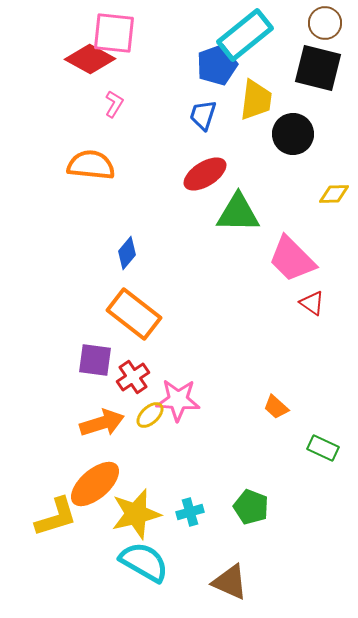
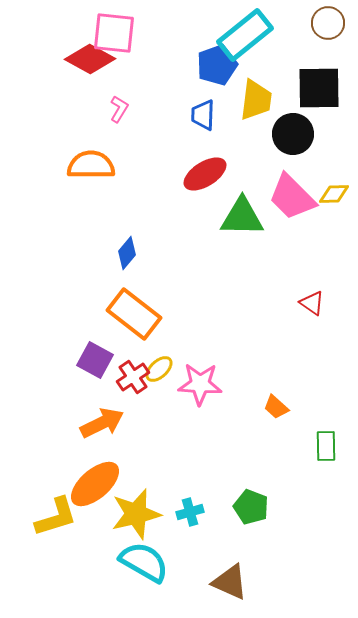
brown circle: moved 3 px right
black square: moved 1 px right, 20 px down; rotated 15 degrees counterclockwise
pink L-shape: moved 5 px right, 5 px down
blue trapezoid: rotated 16 degrees counterclockwise
orange semicircle: rotated 6 degrees counterclockwise
green triangle: moved 4 px right, 4 px down
pink trapezoid: moved 62 px up
purple square: rotated 21 degrees clockwise
pink star: moved 22 px right, 16 px up
yellow ellipse: moved 9 px right, 46 px up
orange arrow: rotated 9 degrees counterclockwise
green rectangle: moved 3 px right, 2 px up; rotated 64 degrees clockwise
